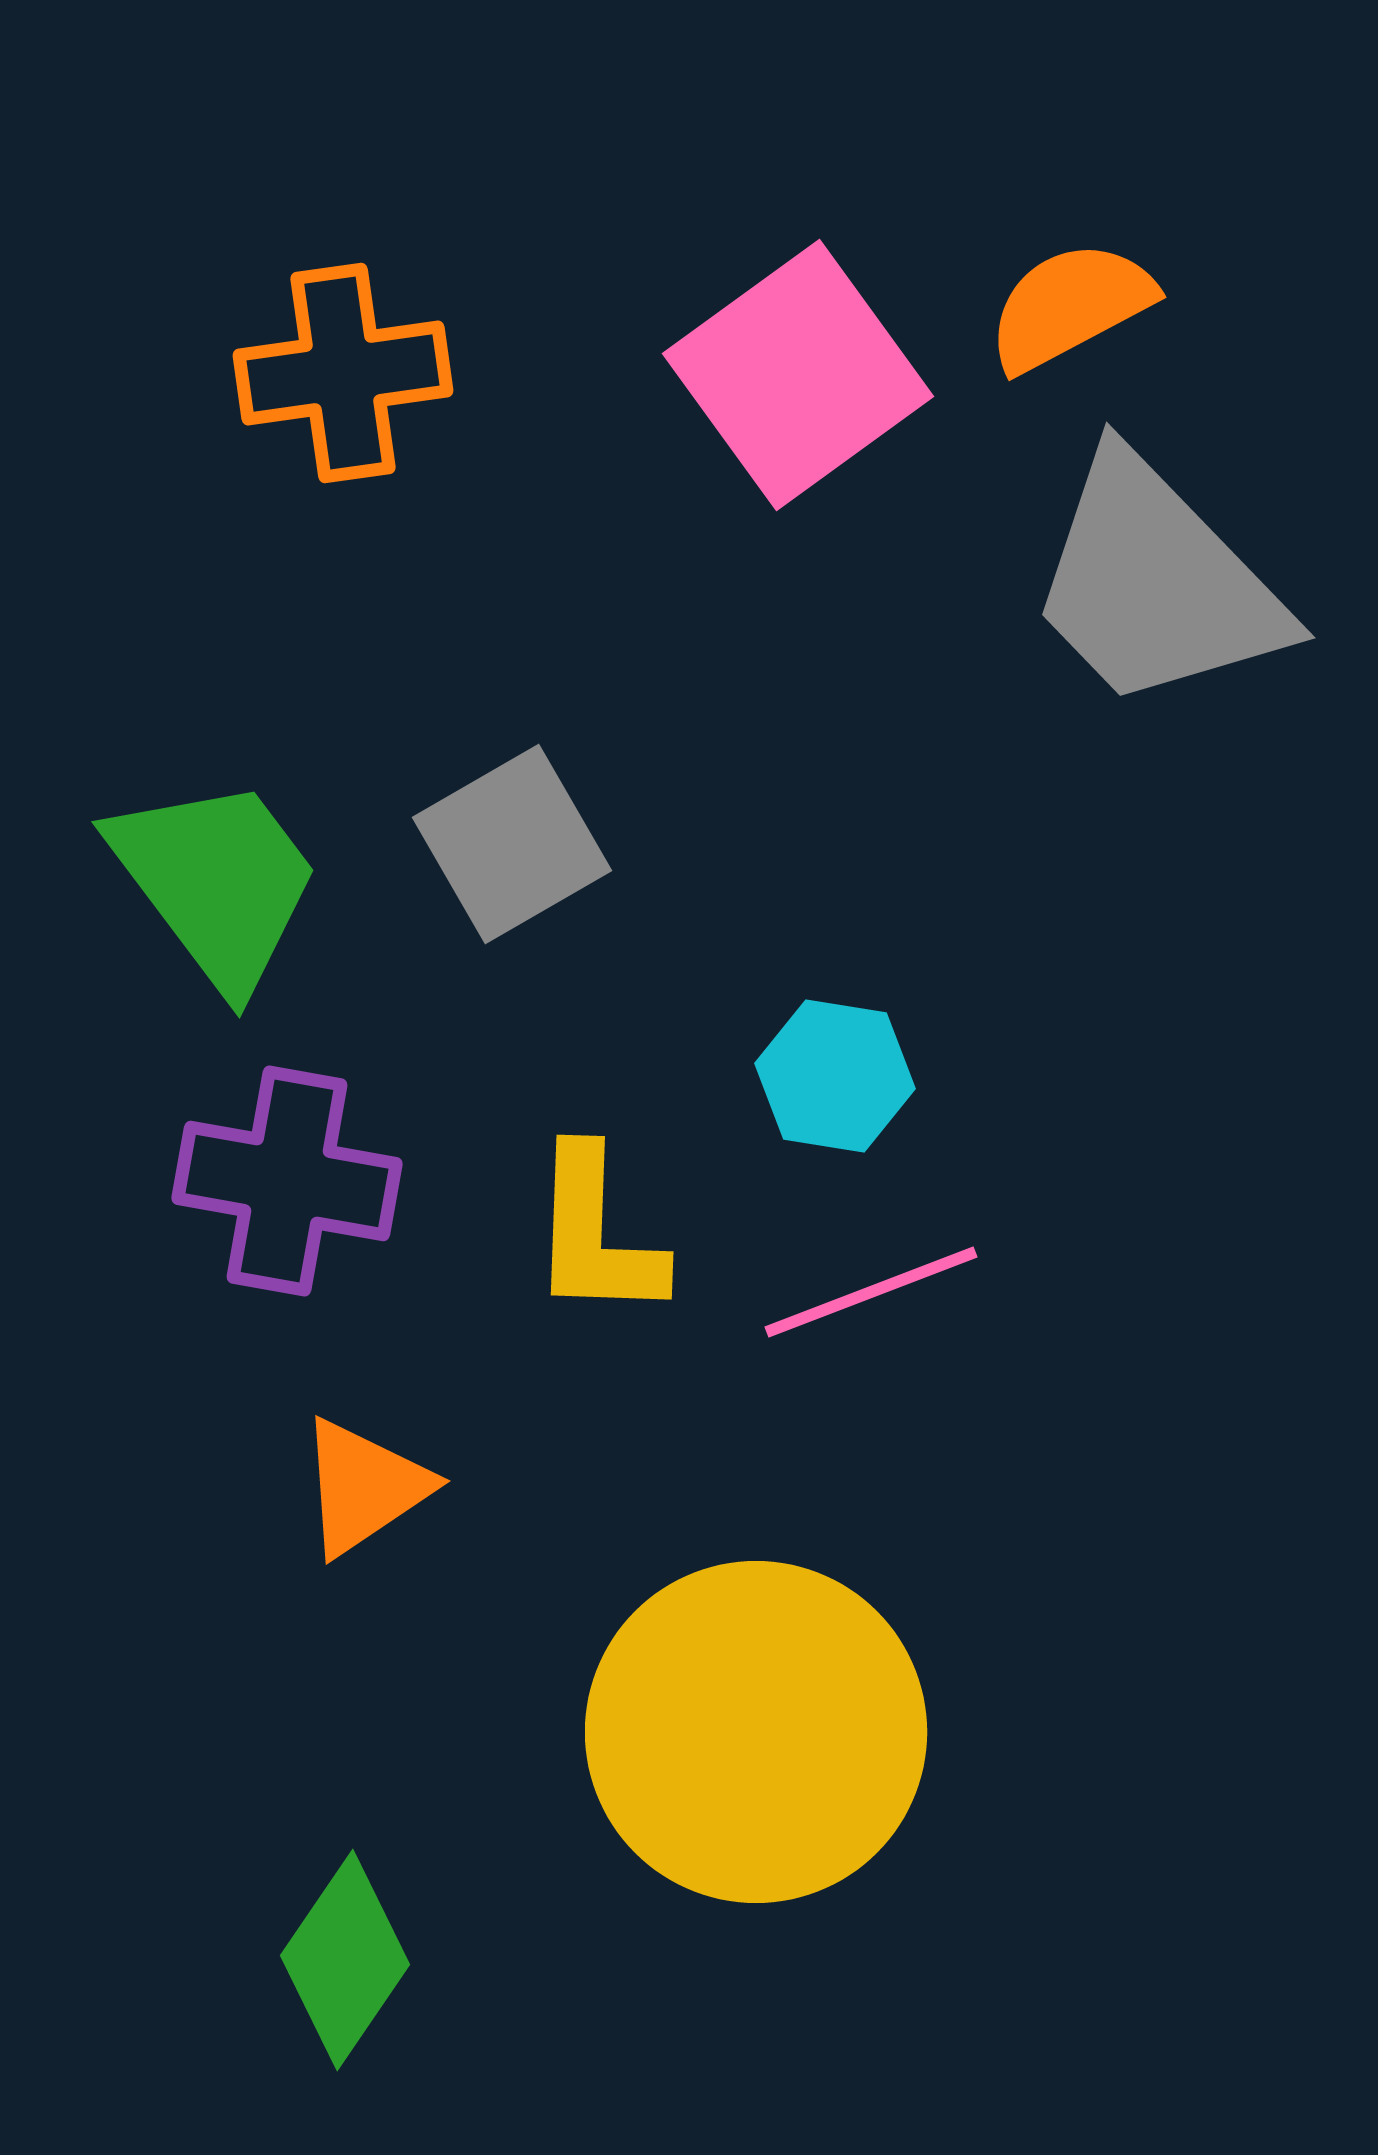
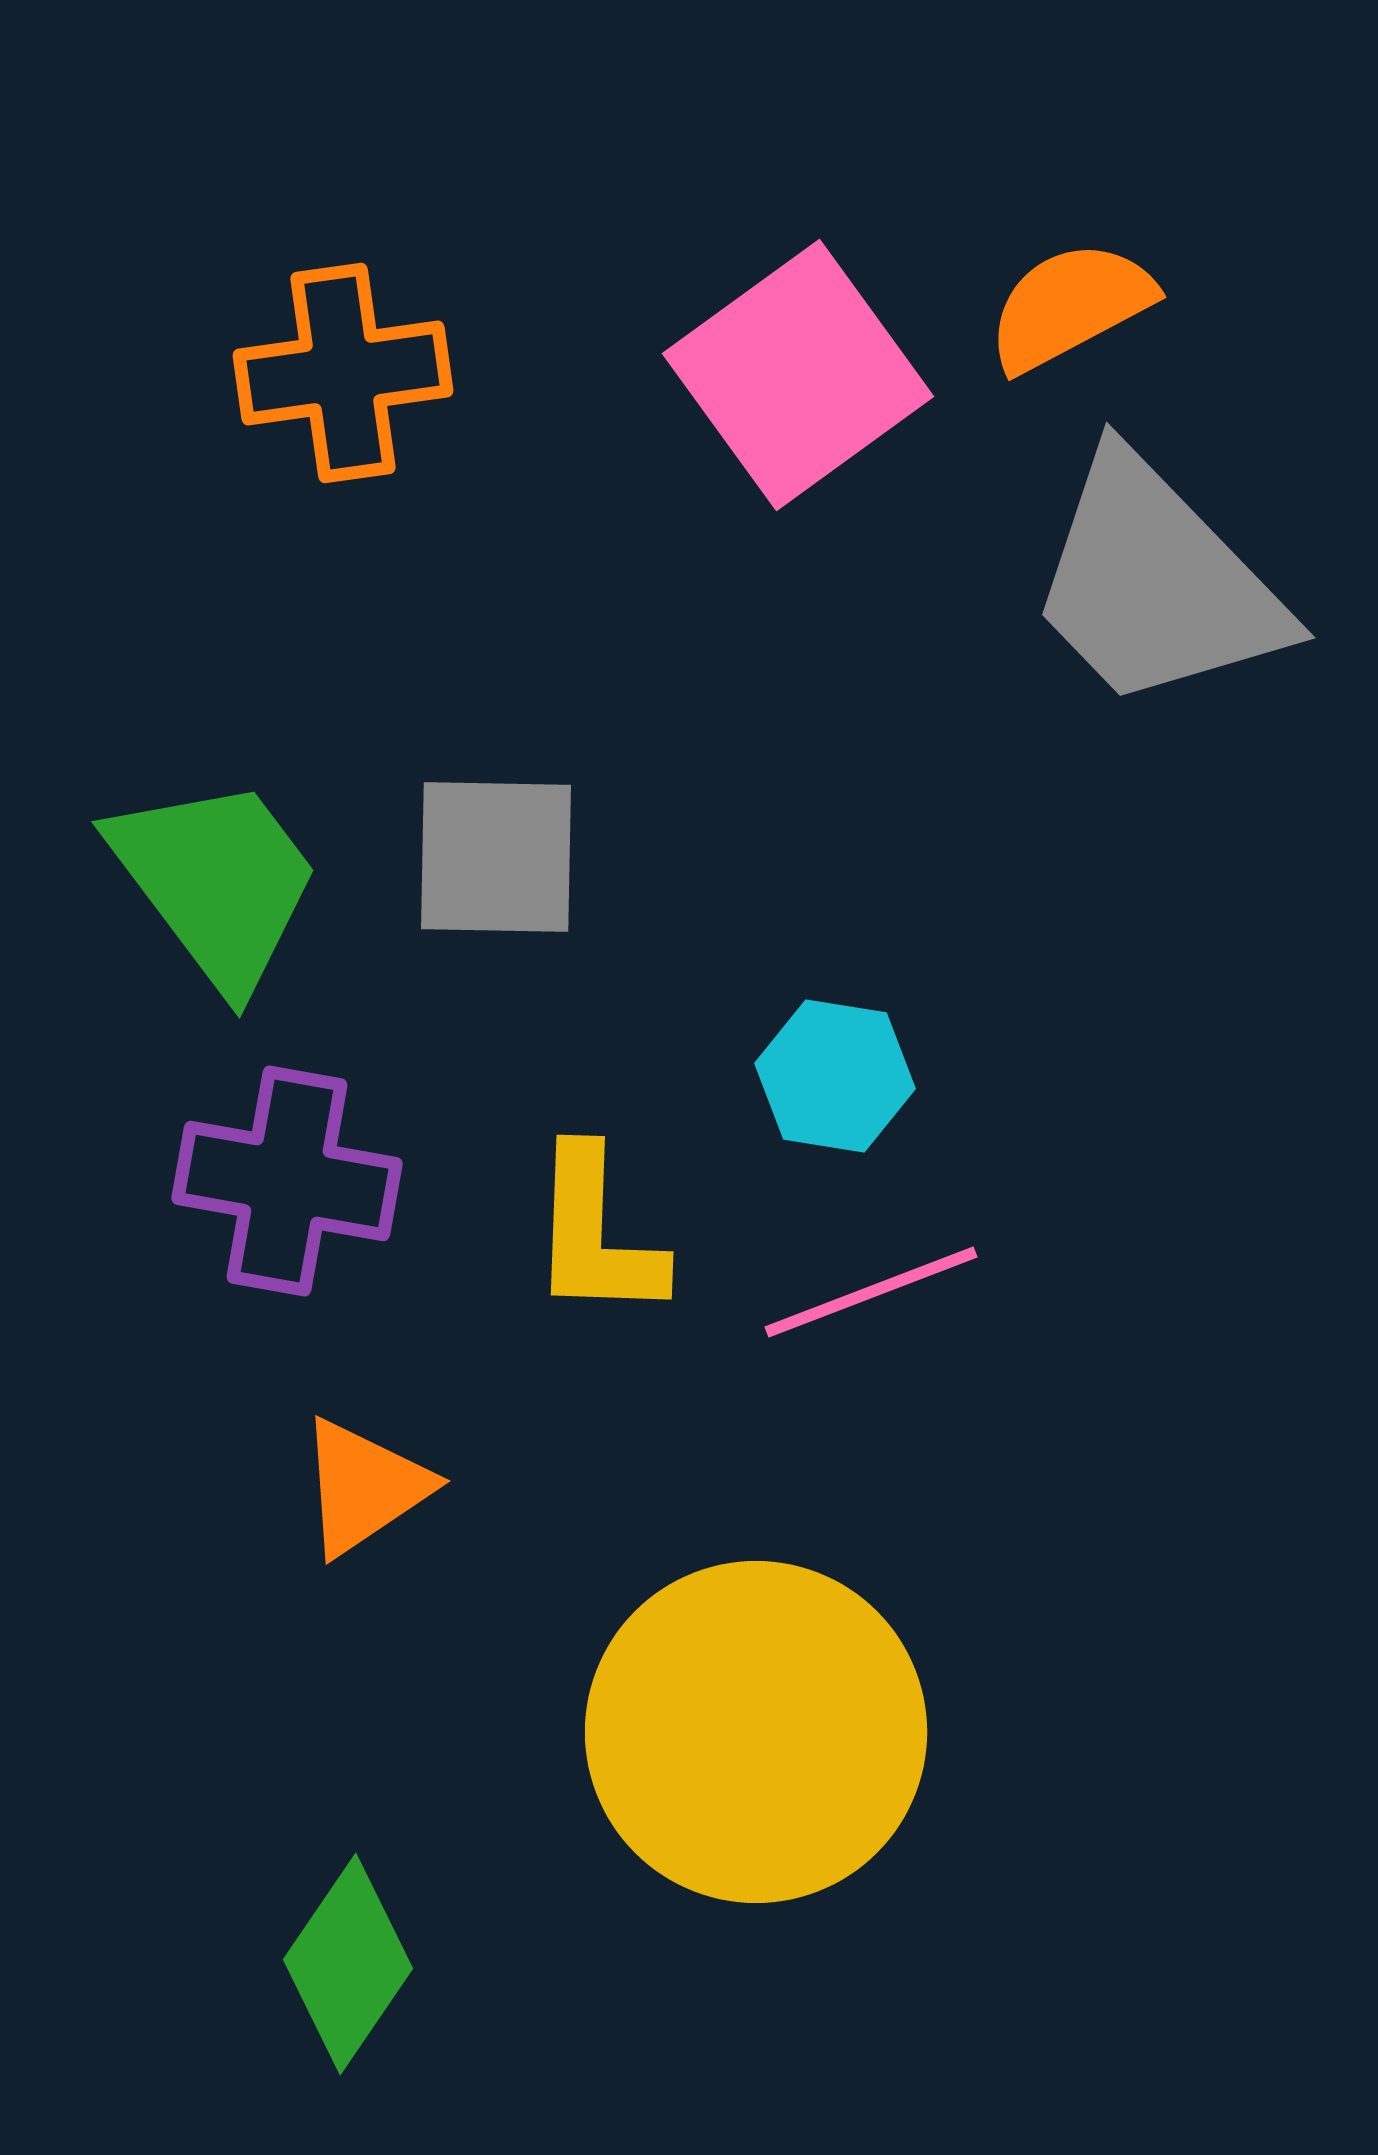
gray square: moved 16 px left, 13 px down; rotated 31 degrees clockwise
green diamond: moved 3 px right, 4 px down
